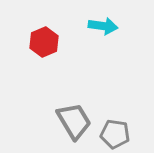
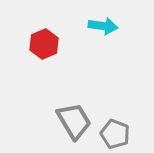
red hexagon: moved 2 px down
gray pentagon: rotated 12 degrees clockwise
